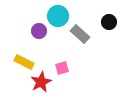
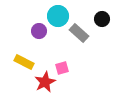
black circle: moved 7 px left, 3 px up
gray rectangle: moved 1 px left, 1 px up
red star: moved 4 px right
